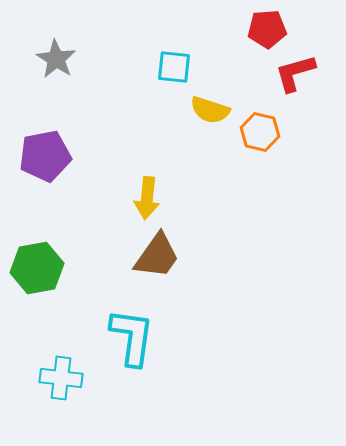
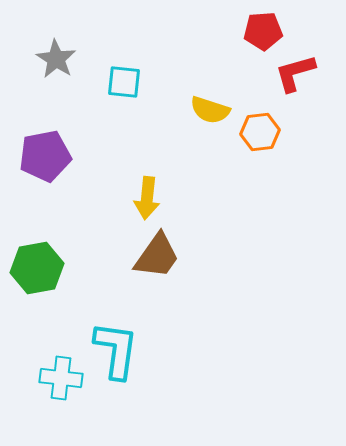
red pentagon: moved 4 px left, 2 px down
cyan square: moved 50 px left, 15 px down
orange hexagon: rotated 21 degrees counterclockwise
cyan L-shape: moved 16 px left, 13 px down
